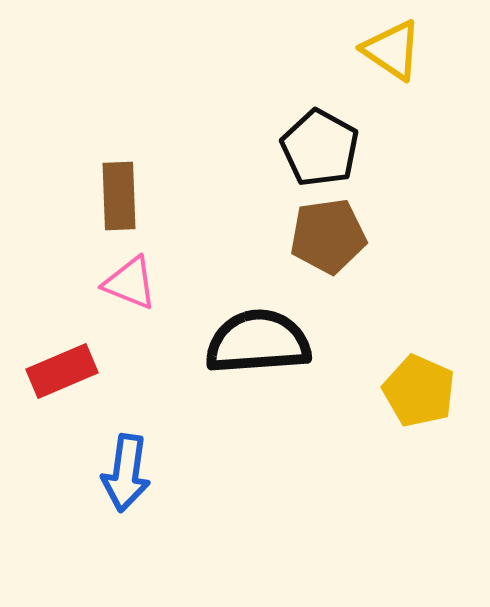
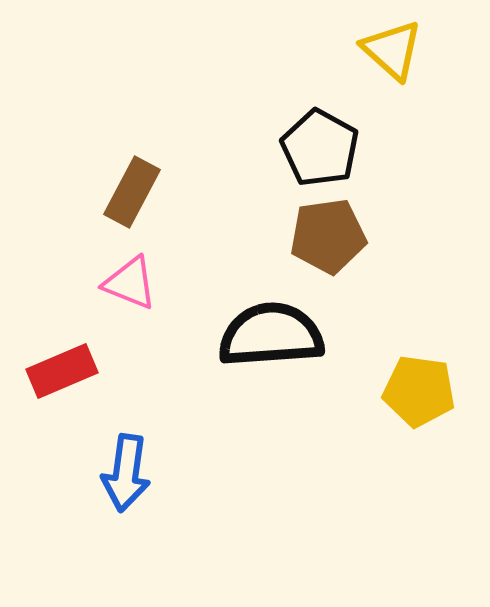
yellow triangle: rotated 8 degrees clockwise
brown rectangle: moved 13 px right, 4 px up; rotated 30 degrees clockwise
black semicircle: moved 13 px right, 7 px up
yellow pentagon: rotated 16 degrees counterclockwise
